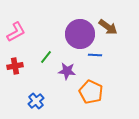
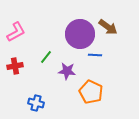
blue cross: moved 2 px down; rotated 35 degrees counterclockwise
